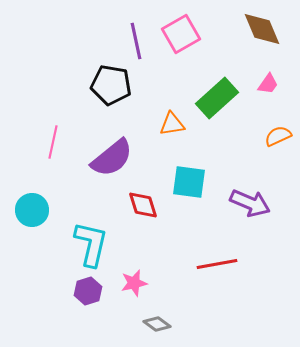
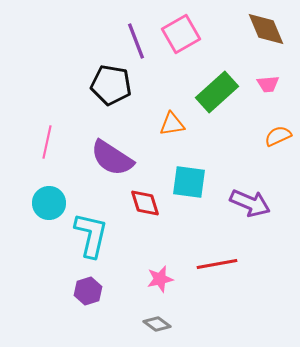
brown diamond: moved 4 px right
purple line: rotated 9 degrees counterclockwise
pink trapezoid: rotated 50 degrees clockwise
green rectangle: moved 6 px up
pink line: moved 6 px left
purple semicircle: rotated 72 degrees clockwise
red diamond: moved 2 px right, 2 px up
cyan circle: moved 17 px right, 7 px up
cyan L-shape: moved 9 px up
pink star: moved 26 px right, 4 px up
